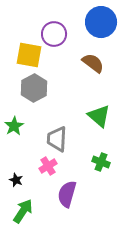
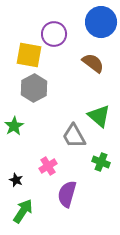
gray trapezoid: moved 17 px right, 3 px up; rotated 32 degrees counterclockwise
